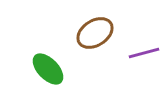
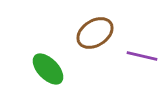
purple line: moved 2 px left, 3 px down; rotated 28 degrees clockwise
